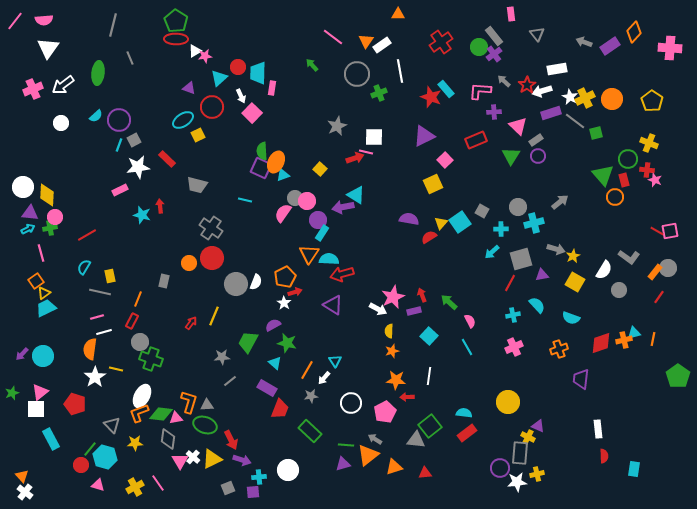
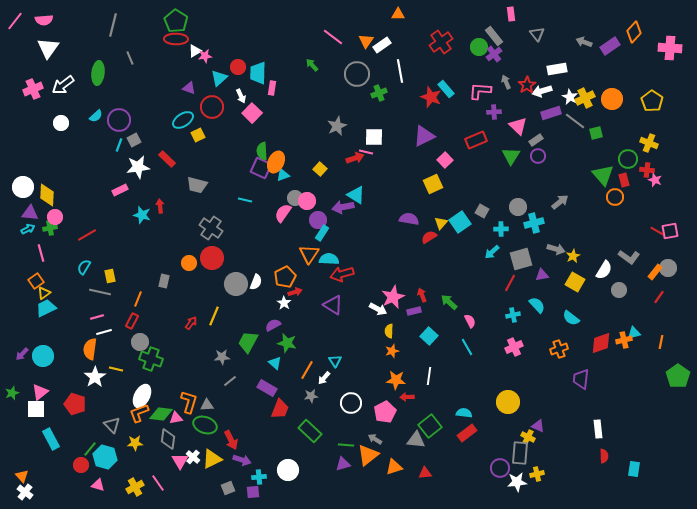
gray arrow at (504, 81): moved 2 px right, 1 px down; rotated 24 degrees clockwise
cyan semicircle at (571, 318): rotated 18 degrees clockwise
orange line at (653, 339): moved 8 px right, 3 px down
